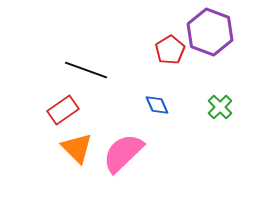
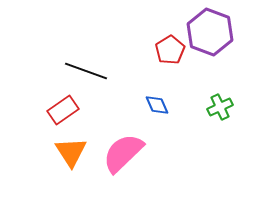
black line: moved 1 px down
green cross: rotated 20 degrees clockwise
orange triangle: moved 6 px left, 4 px down; rotated 12 degrees clockwise
